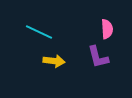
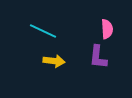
cyan line: moved 4 px right, 1 px up
purple L-shape: rotated 20 degrees clockwise
